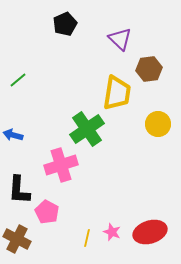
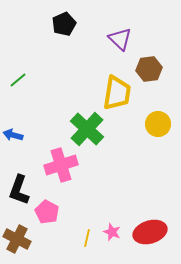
black pentagon: moved 1 px left
green cross: rotated 12 degrees counterclockwise
black L-shape: rotated 16 degrees clockwise
